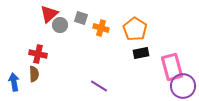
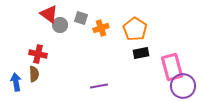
red triangle: rotated 42 degrees counterclockwise
orange cross: rotated 35 degrees counterclockwise
blue arrow: moved 2 px right
purple line: rotated 42 degrees counterclockwise
